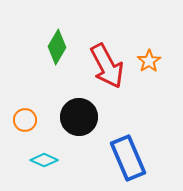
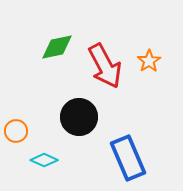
green diamond: rotated 48 degrees clockwise
red arrow: moved 2 px left
orange circle: moved 9 px left, 11 px down
